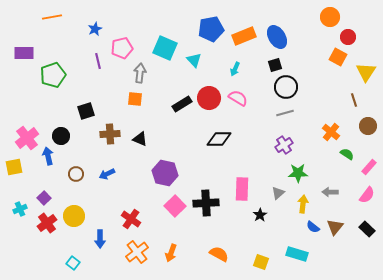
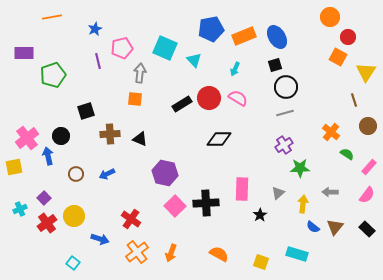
green star at (298, 173): moved 2 px right, 5 px up
blue arrow at (100, 239): rotated 72 degrees counterclockwise
